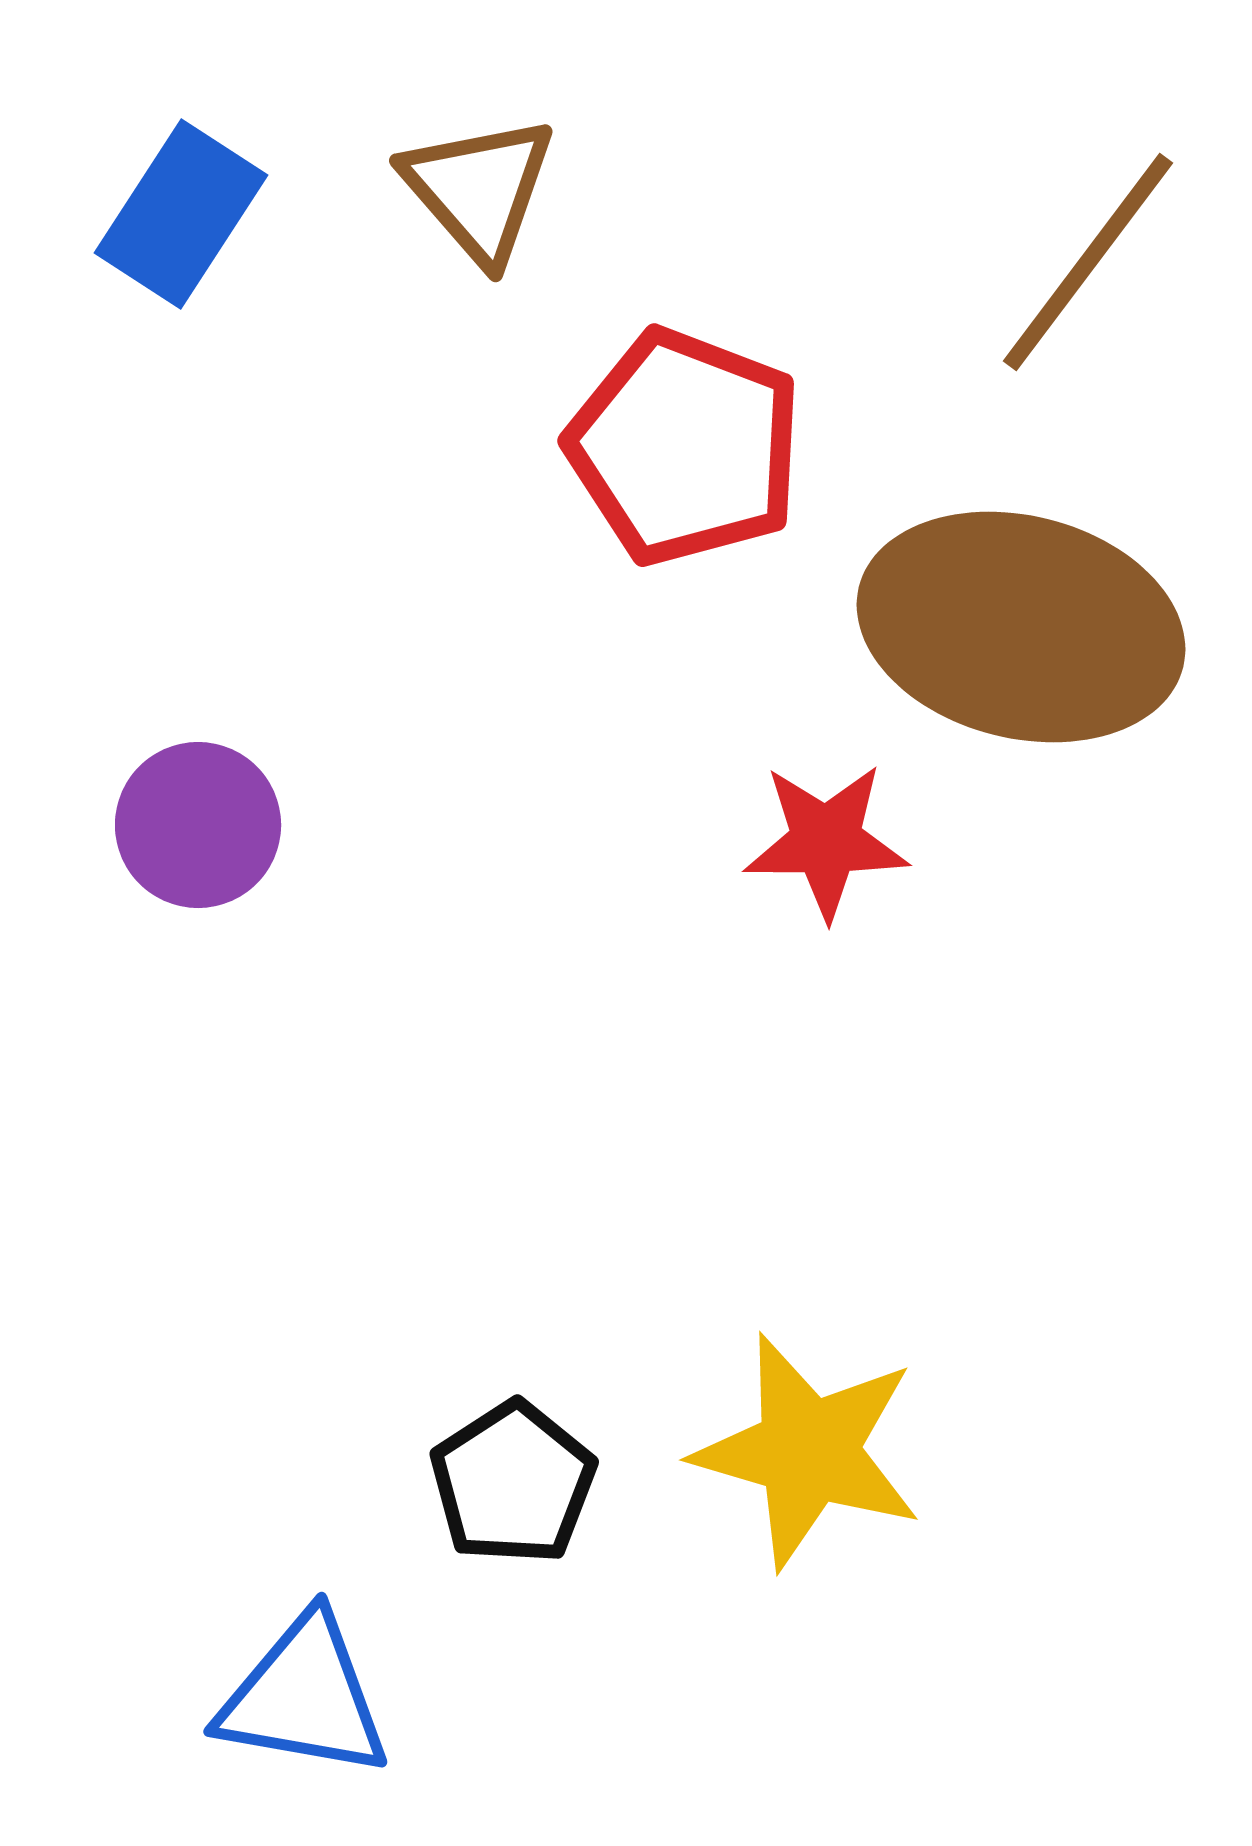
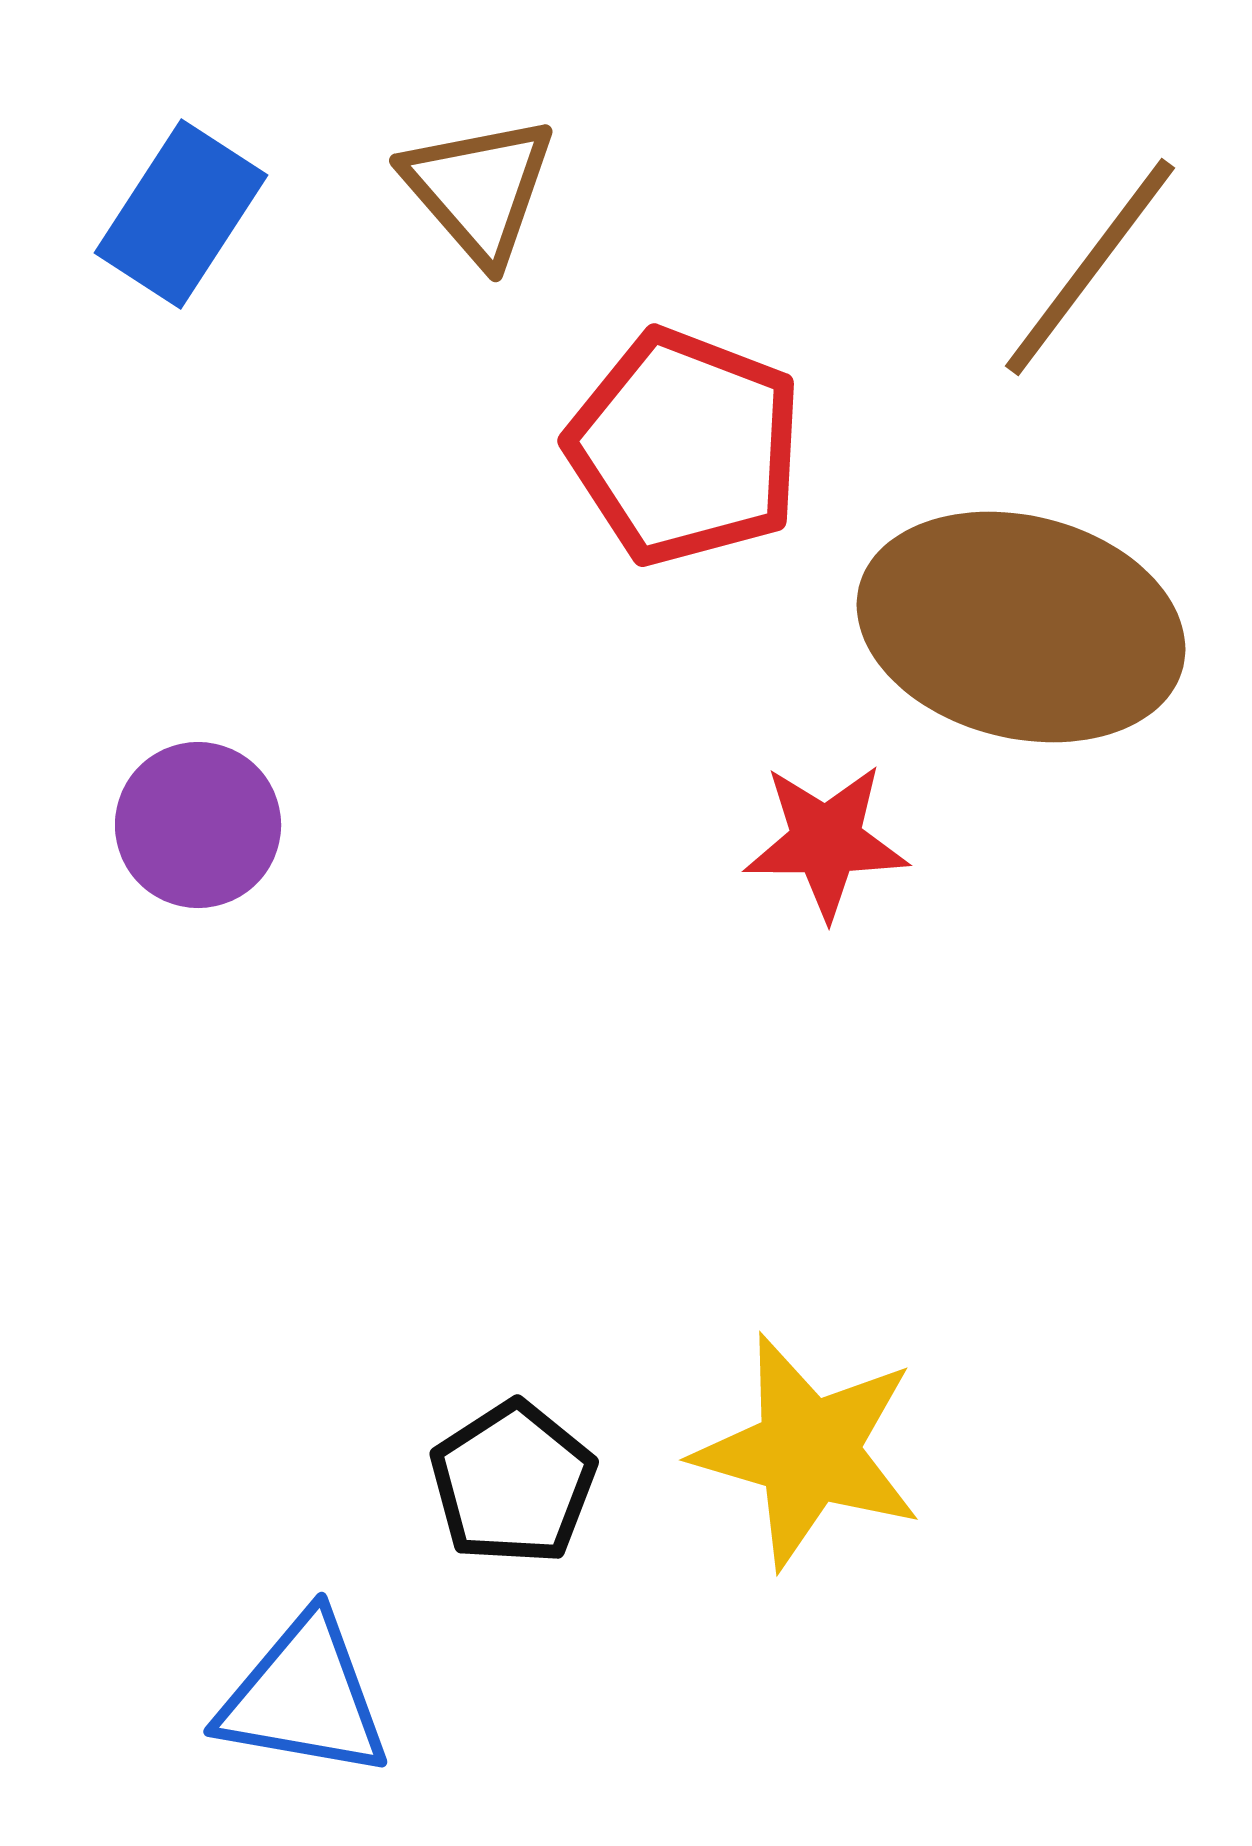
brown line: moved 2 px right, 5 px down
